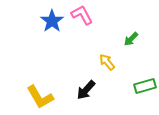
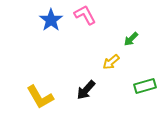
pink L-shape: moved 3 px right
blue star: moved 1 px left, 1 px up
yellow arrow: moved 4 px right; rotated 90 degrees counterclockwise
